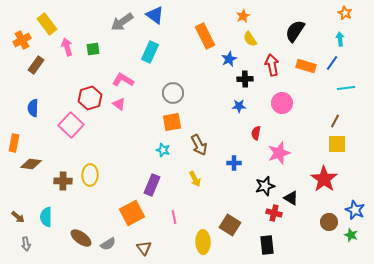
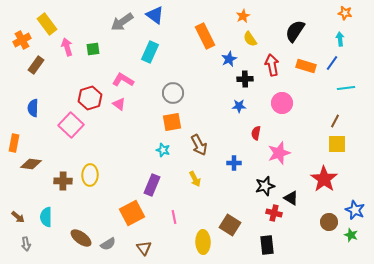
orange star at (345, 13): rotated 16 degrees counterclockwise
